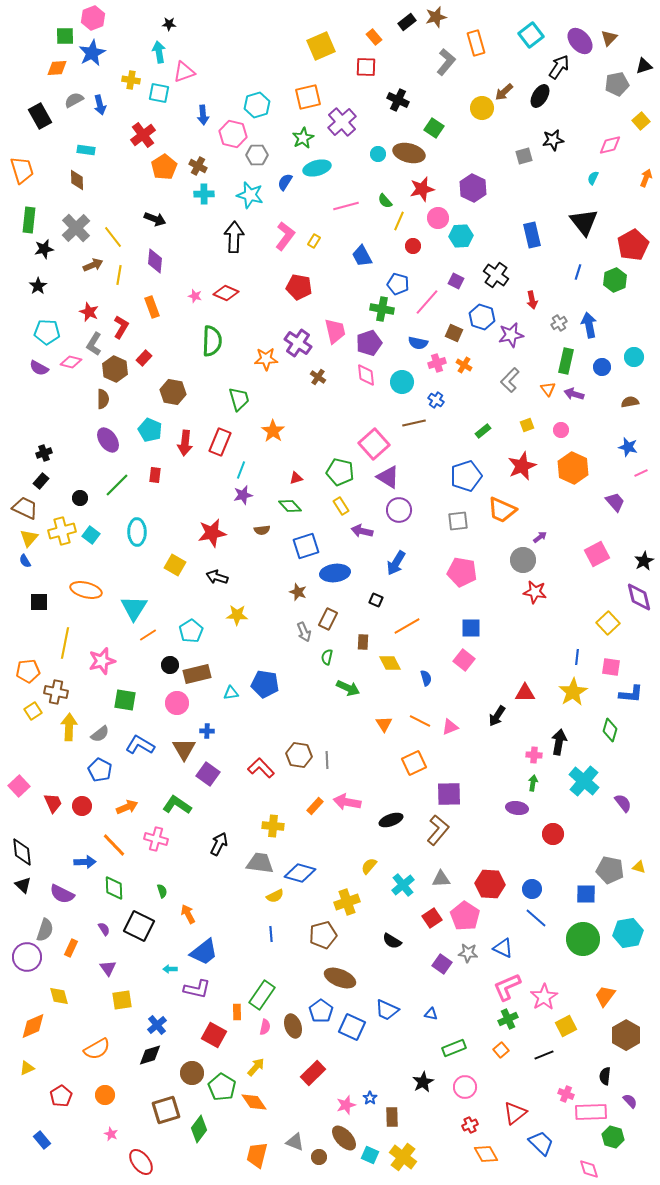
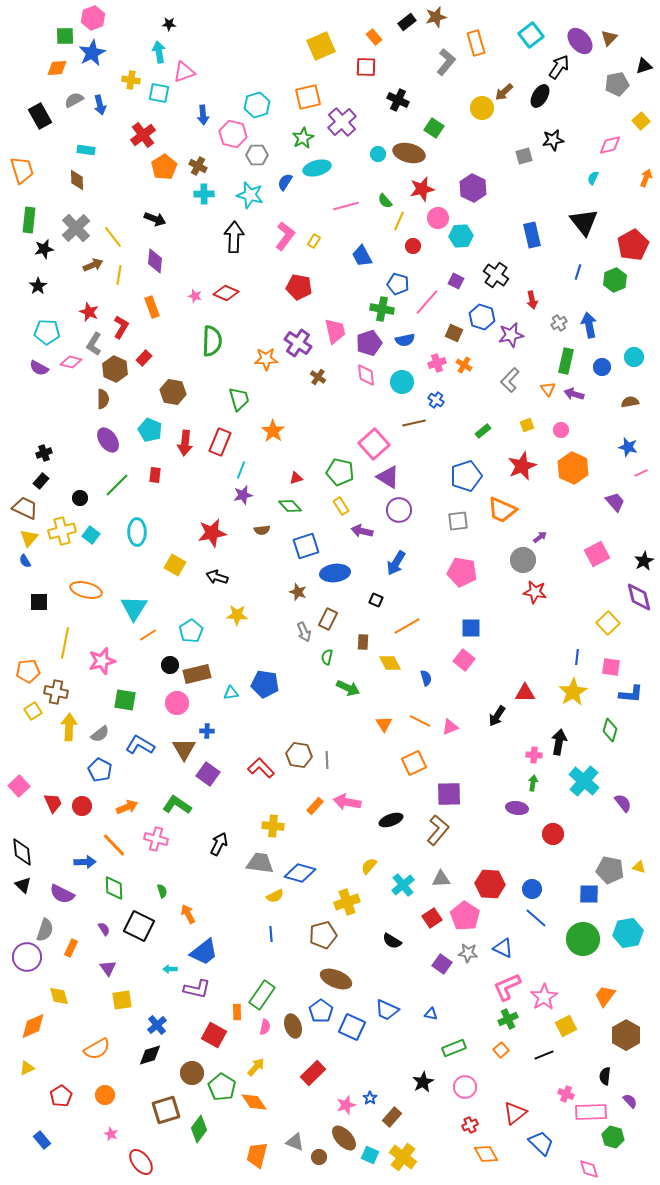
blue semicircle at (418, 343): moved 13 px left, 3 px up; rotated 24 degrees counterclockwise
blue square at (586, 894): moved 3 px right
brown ellipse at (340, 978): moved 4 px left, 1 px down
brown rectangle at (392, 1117): rotated 42 degrees clockwise
